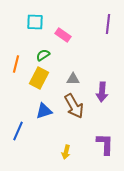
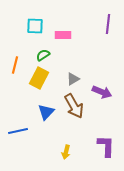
cyan square: moved 4 px down
pink rectangle: rotated 35 degrees counterclockwise
orange line: moved 1 px left, 1 px down
gray triangle: rotated 32 degrees counterclockwise
purple arrow: rotated 72 degrees counterclockwise
blue triangle: moved 2 px right, 1 px down; rotated 30 degrees counterclockwise
blue line: rotated 54 degrees clockwise
purple L-shape: moved 1 px right, 2 px down
